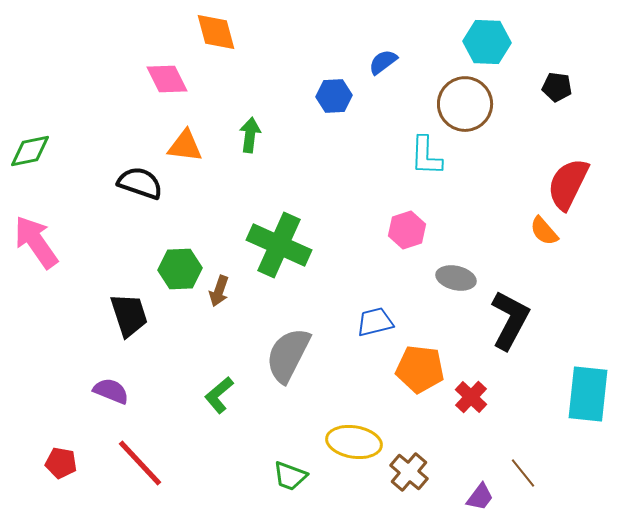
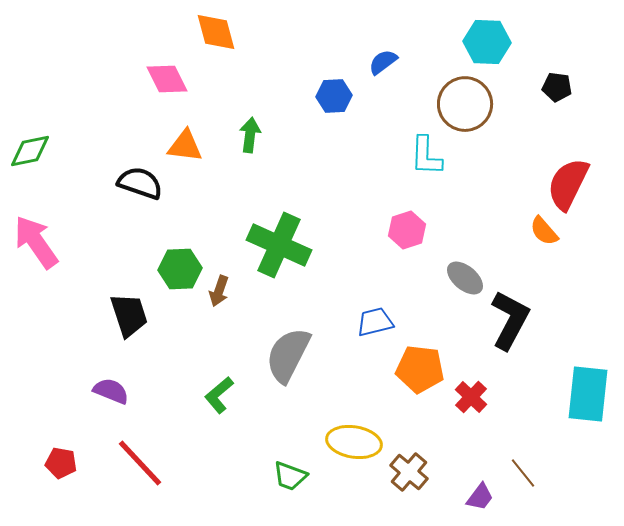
gray ellipse: moved 9 px right; rotated 27 degrees clockwise
